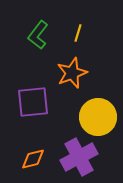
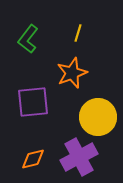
green L-shape: moved 10 px left, 4 px down
